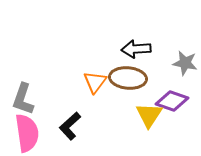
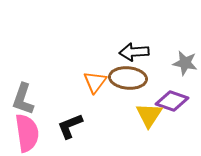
black arrow: moved 2 px left, 3 px down
black L-shape: rotated 20 degrees clockwise
